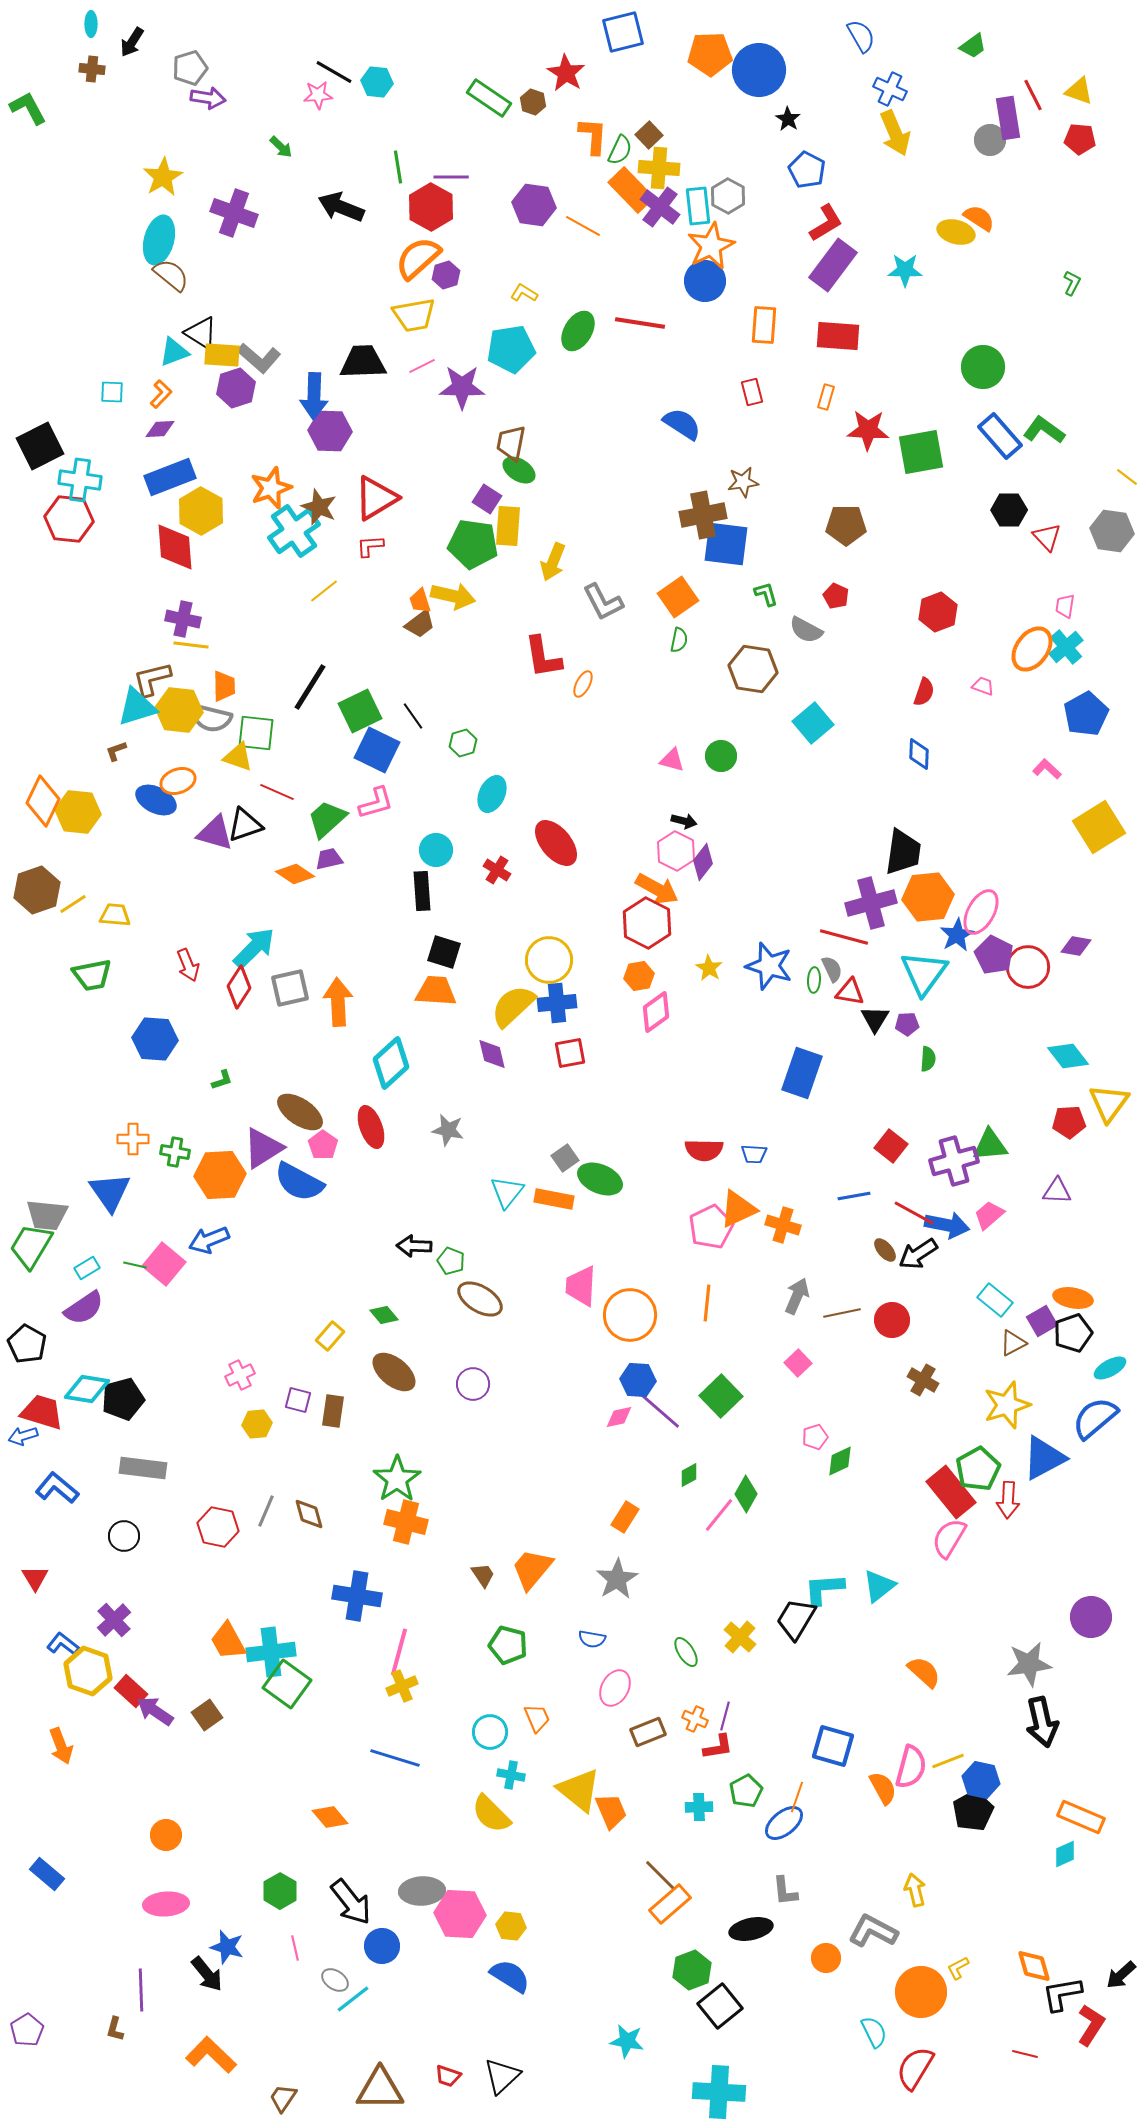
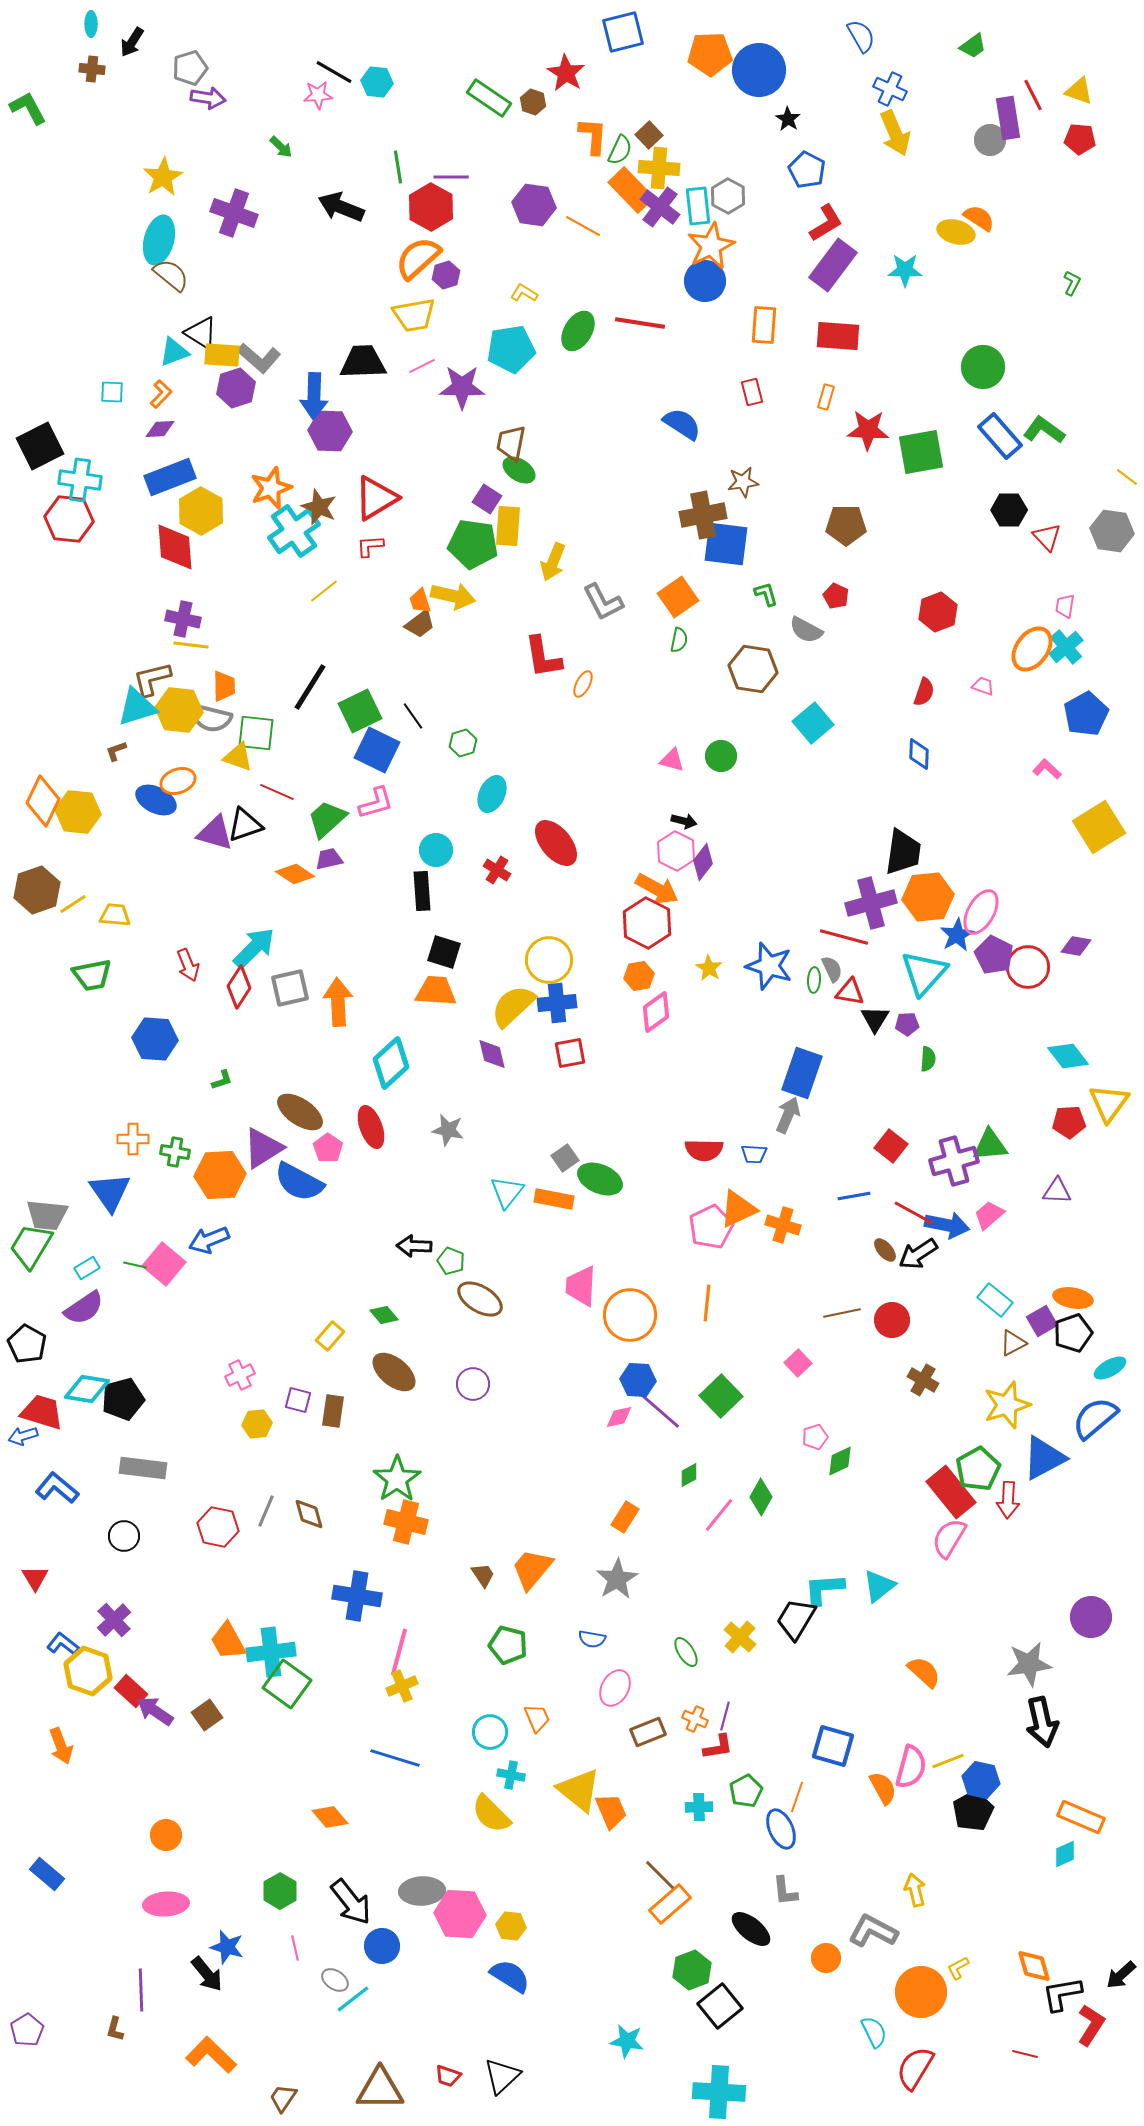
cyan triangle at (924, 973): rotated 6 degrees clockwise
pink pentagon at (323, 1145): moved 5 px right, 3 px down
gray arrow at (797, 1296): moved 9 px left, 181 px up
green diamond at (746, 1494): moved 15 px right, 3 px down
blue ellipse at (784, 1823): moved 3 px left, 6 px down; rotated 75 degrees counterclockwise
black ellipse at (751, 1929): rotated 51 degrees clockwise
